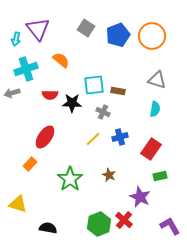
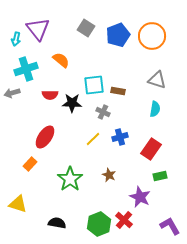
black semicircle: moved 9 px right, 5 px up
